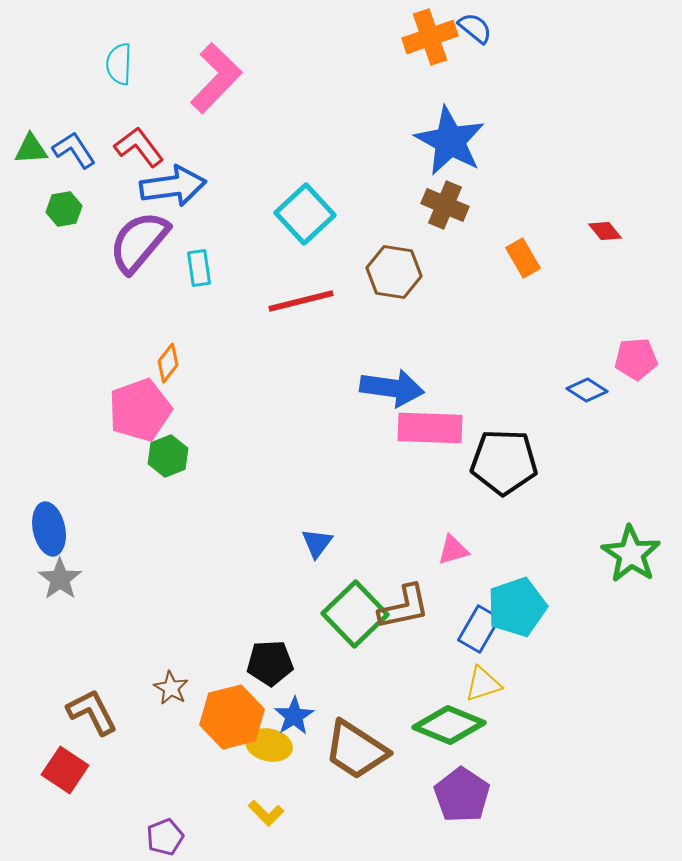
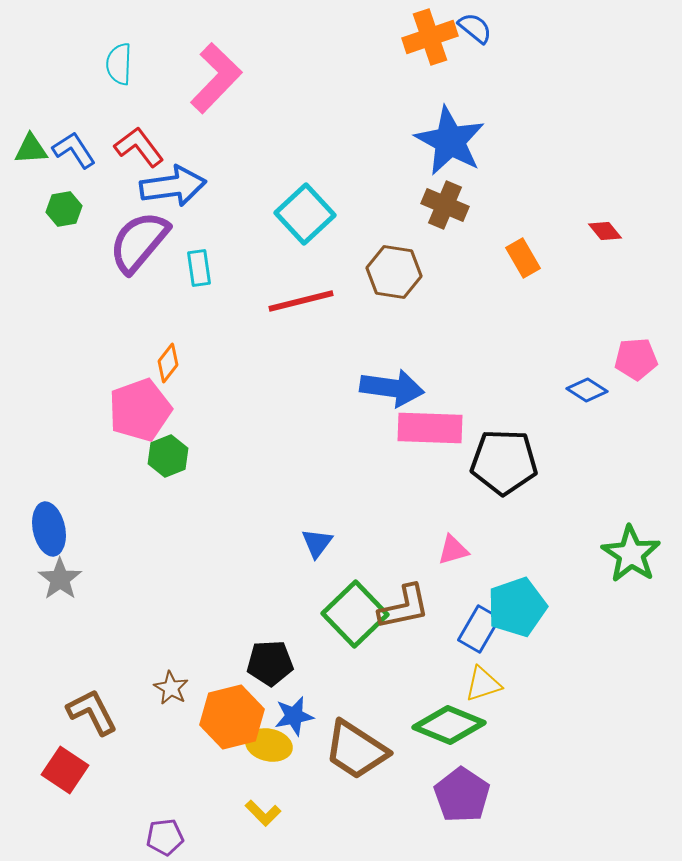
blue star at (294, 716): rotated 21 degrees clockwise
yellow L-shape at (266, 813): moved 3 px left
purple pentagon at (165, 837): rotated 15 degrees clockwise
